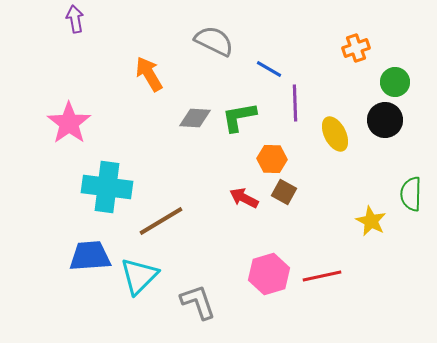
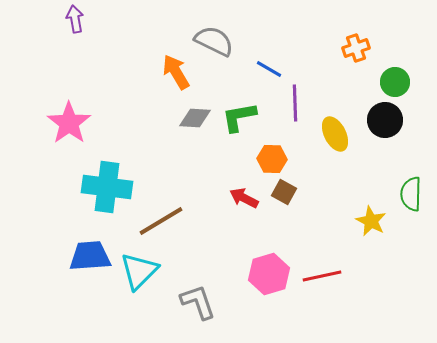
orange arrow: moved 27 px right, 2 px up
cyan triangle: moved 5 px up
